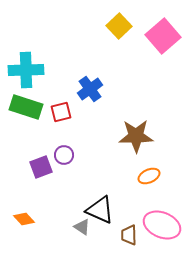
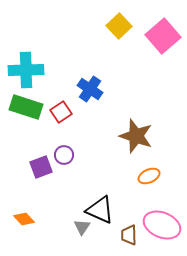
blue cross: rotated 20 degrees counterclockwise
red square: rotated 20 degrees counterclockwise
brown star: rotated 20 degrees clockwise
gray triangle: rotated 30 degrees clockwise
